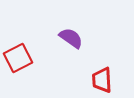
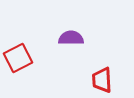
purple semicircle: rotated 35 degrees counterclockwise
